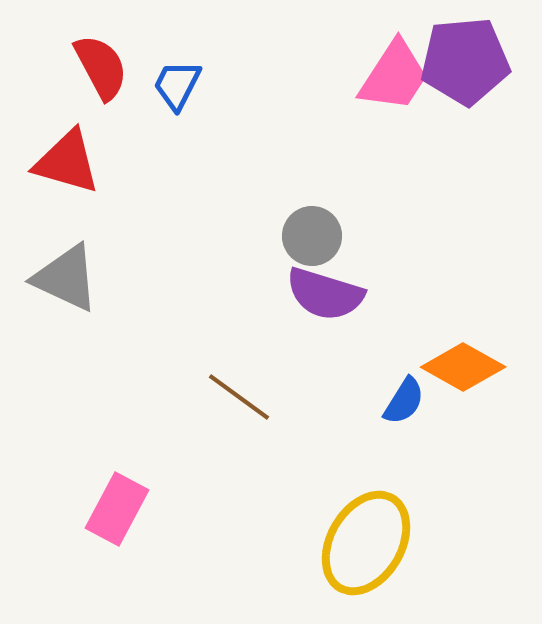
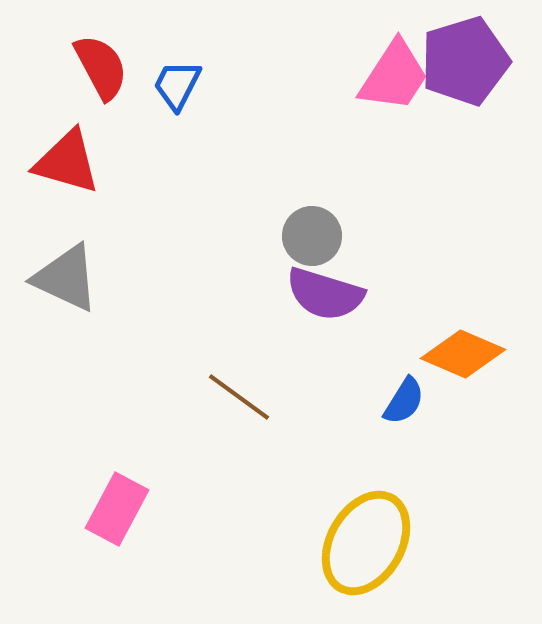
purple pentagon: rotated 12 degrees counterclockwise
orange diamond: moved 13 px up; rotated 6 degrees counterclockwise
